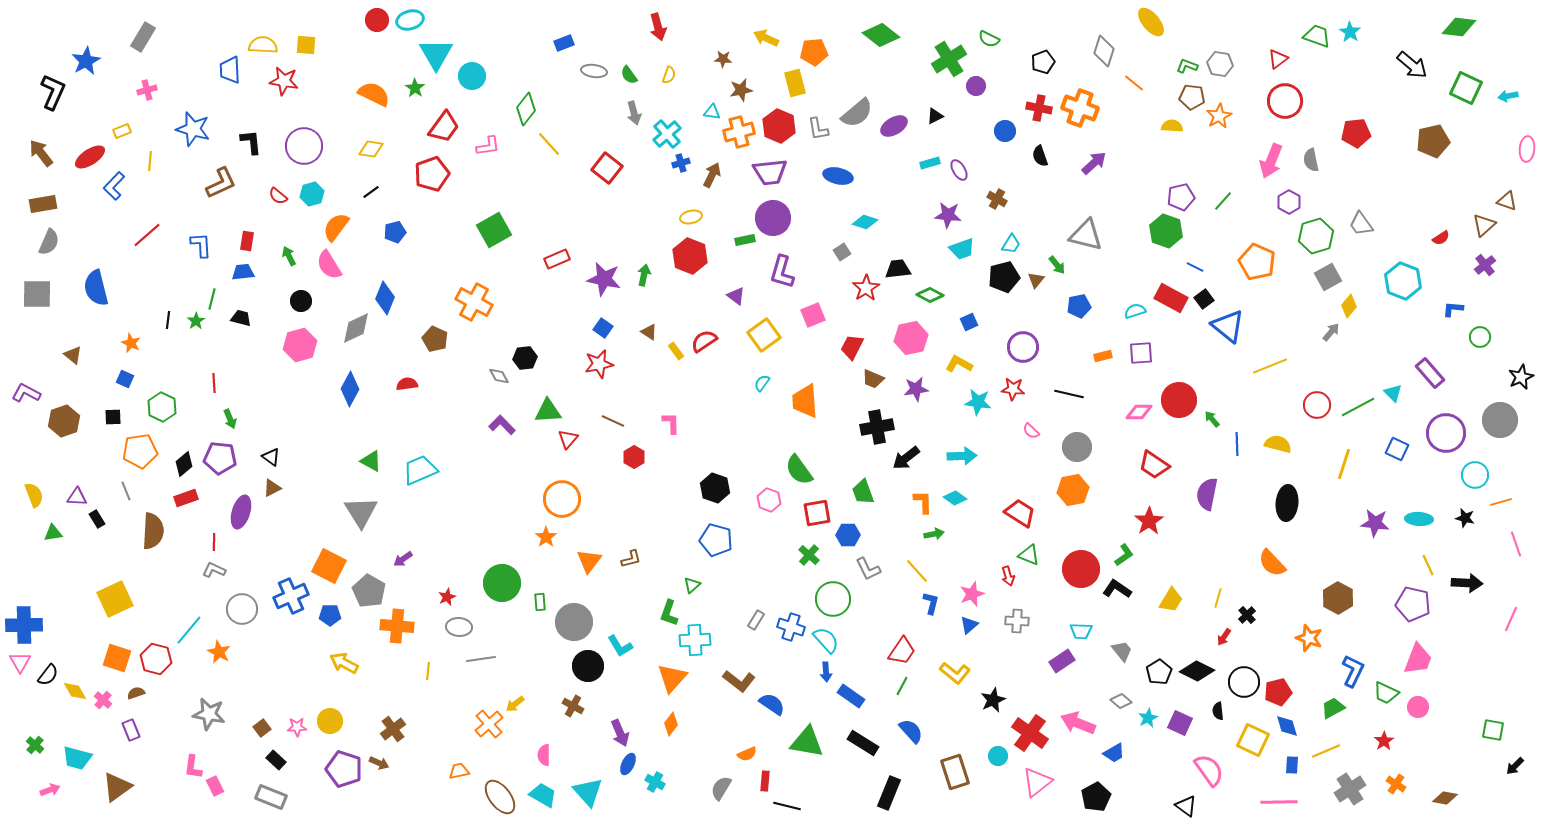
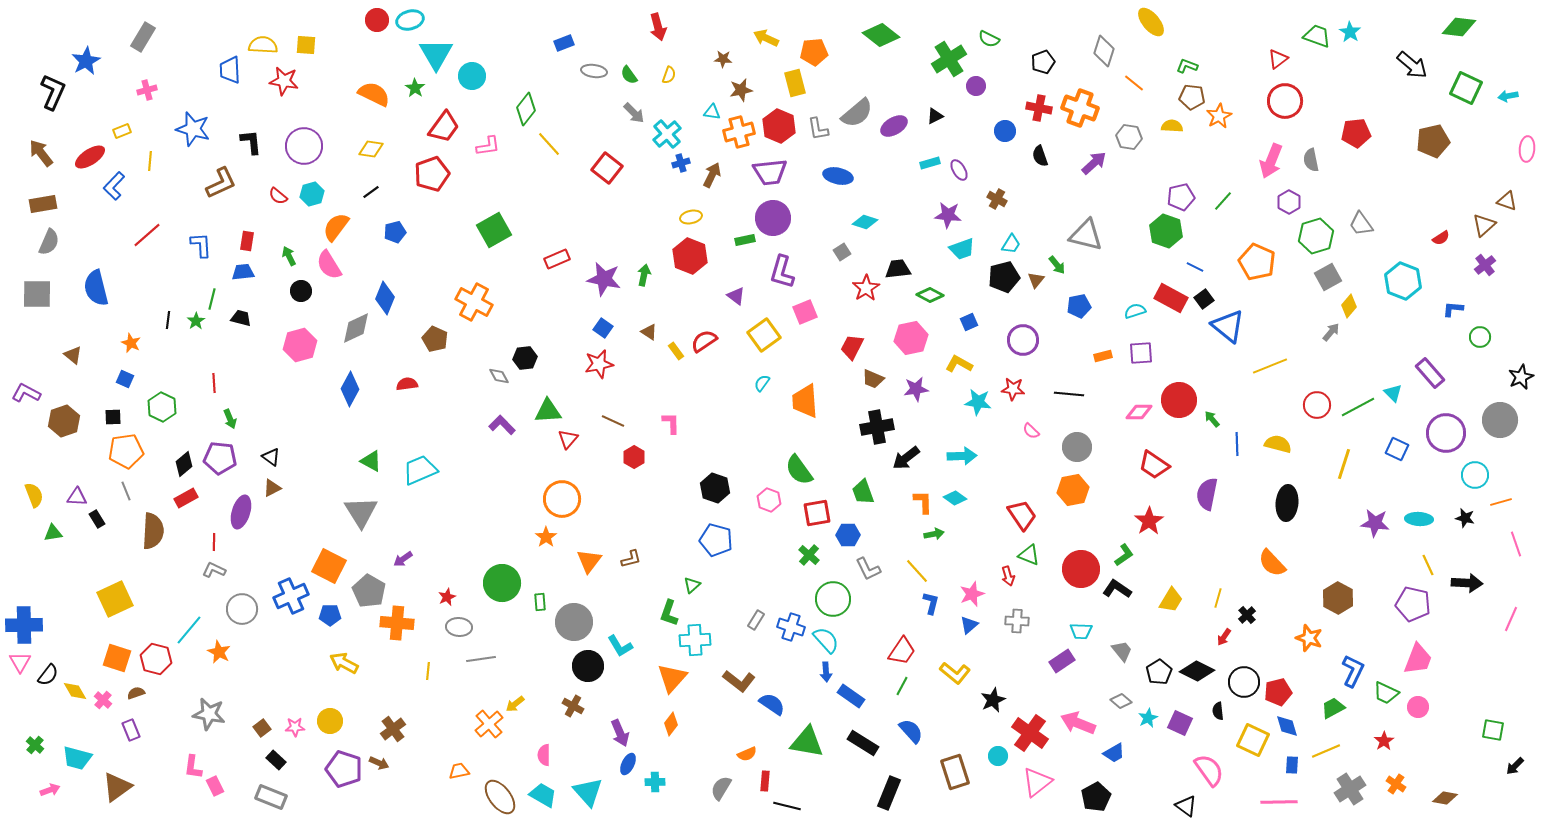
gray hexagon at (1220, 64): moved 91 px left, 73 px down
gray arrow at (634, 113): rotated 30 degrees counterclockwise
black circle at (301, 301): moved 10 px up
pink square at (813, 315): moved 8 px left, 3 px up
purple circle at (1023, 347): moved 7 px up
black line at (1069, 394): rotated 8 degrees counterclockwise
orange pentagon at (140, 451): moved 14 px left
red rectangle at (186, 498): rotated 10 degrees counterclockwise
red trapezoid at (1020, 513): moved 2 px right, 2 px down; rotated 24 degrees clockwise
orange cross at (397, 626): moved 3 px up
pink star at (297, 727): moved 2 px left
cyan cross at (655, 782): rotated 30 degrees counterclockwise
